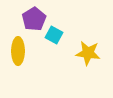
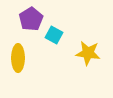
purple pentagon: moved 3 px left
yellow ellipse: moved 7 px down
